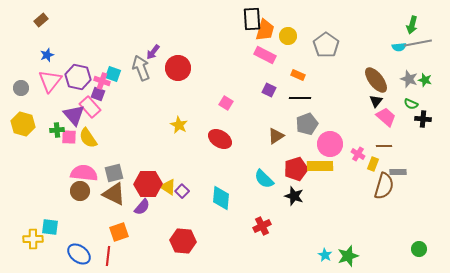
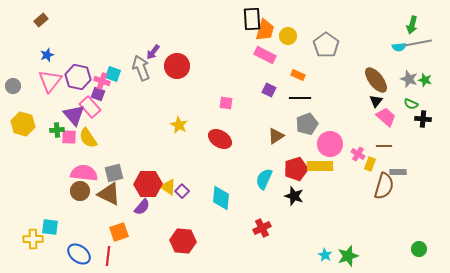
red circle at (178, 68): moved 1 px left, 2 px up
gray circle at (21, 88): moved 8 px left, 2 px up
pink square at (226, 103): rotated 24 degrees counterclockwise
yellow rectangle at (373, 164): moved 3 px left
cyan semicircle at (264, 179): rotated 70 degrees clockwise
brown triangle at (114, 194): moved 5 px left
red cross at (262, 226): moved 2 px down
